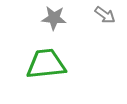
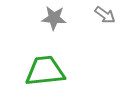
green trapezoid: moved 1 px left, 7 px down
